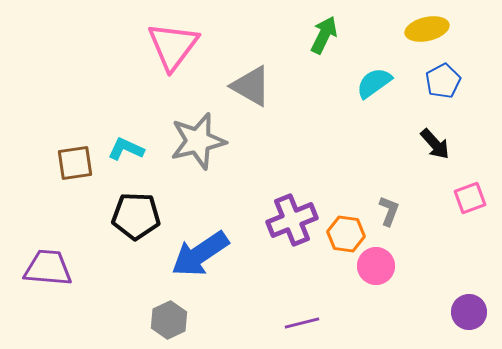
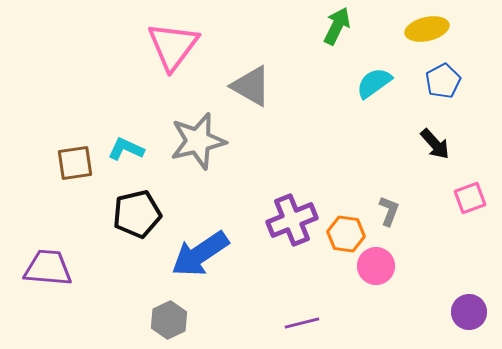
green arrow: moved 13 px right, 9 px up
black pentagon: moved 1 px right, 2 px up; rotated 15 degrees counterclockwise
